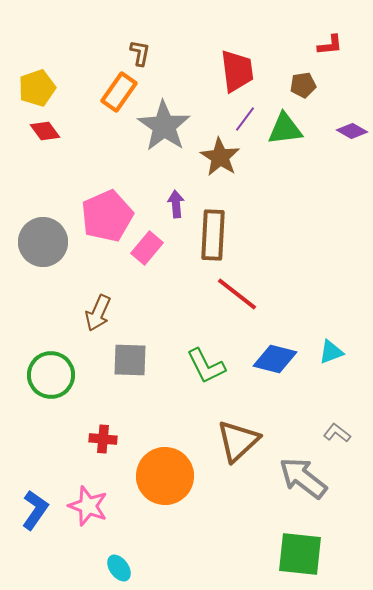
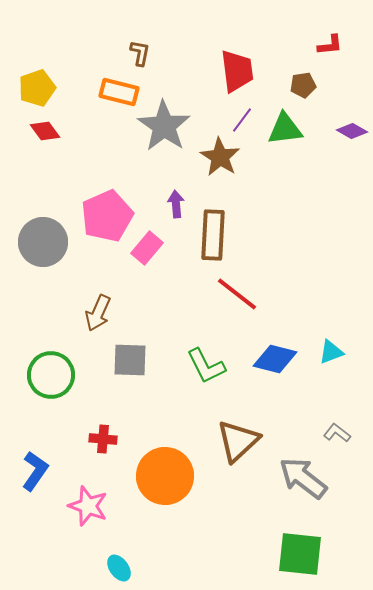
orange rectangle: rotated 69 degrees clockwise
purple line: moved 3 px left, 1 px down
blue L-shape: moved 39 px up
